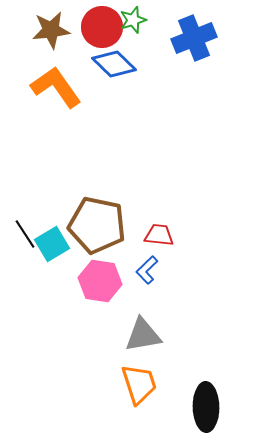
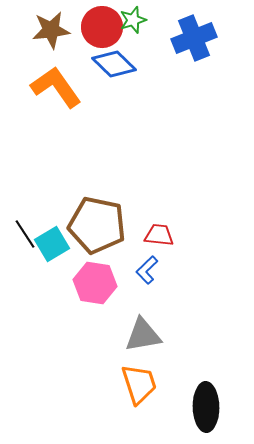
pink hexagon: moved 5 px left, 2 px down
